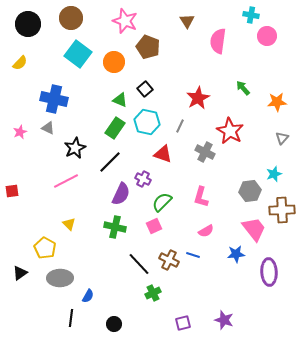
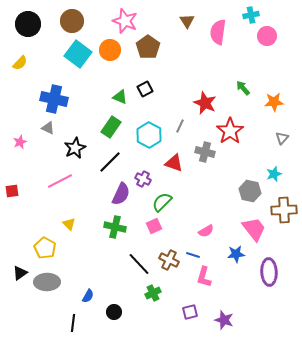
cyan cross at (251, 15): rotated 21 degrees counterclockwise
brown circle at (71, 18): moved 1 px right, 3 px down
pink semicircle at (218, 41): moved 9 px up
brown pentagon at (148, 47): rotated 15 degrees clockwise
orange circle at (114, 62): moved 4 px left, 12 px up
black square at (145, 89): rotated 14 degrees clockwise
red star at (198, 98): moved 7 px right, 5 px down; rotated 20 degrees counterclockwise
green triangle at (120, 100): moved 3 px up
orange star at (277, 102): moved 3 px left
cyan hexagon at (147, 122): moved 2 px right, 13 px down; rotated 15 degrees clockwise
green rectangle at (115, 128): moved 4 px left, 1 px up
red star at (230, 131): rotated 8 degrees clockwise
pink star at (20, 132): moved 10 px down
gray cross at (205, 152): rotated 12 degrees counterclockwise
red triangle at (163, 154): moved 11 px right, 9 px down
pink line at (66, 181): moved 6 px left
gray hexagon at (250, 191): rotated 20 degrees clockwise
pink L-shape at (201, 197): moved 3 px right, 80 px down
brown cross at (282, 210): moved 2 px right
gray ellipse at (60, 278): moved 13 px left, 4 px down
black line at (71, 318): moved 2 px right, 5 px down
purple square at (183, 323): moved 7 px right, 11 px up
black circle at (114, 324): moved 12 px up
